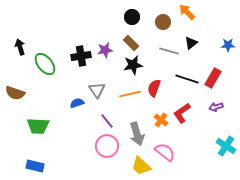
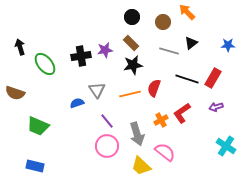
orange cross: rotated 24 degrees clockwise
green trapezoid: rotated 20 degrees clockwise
